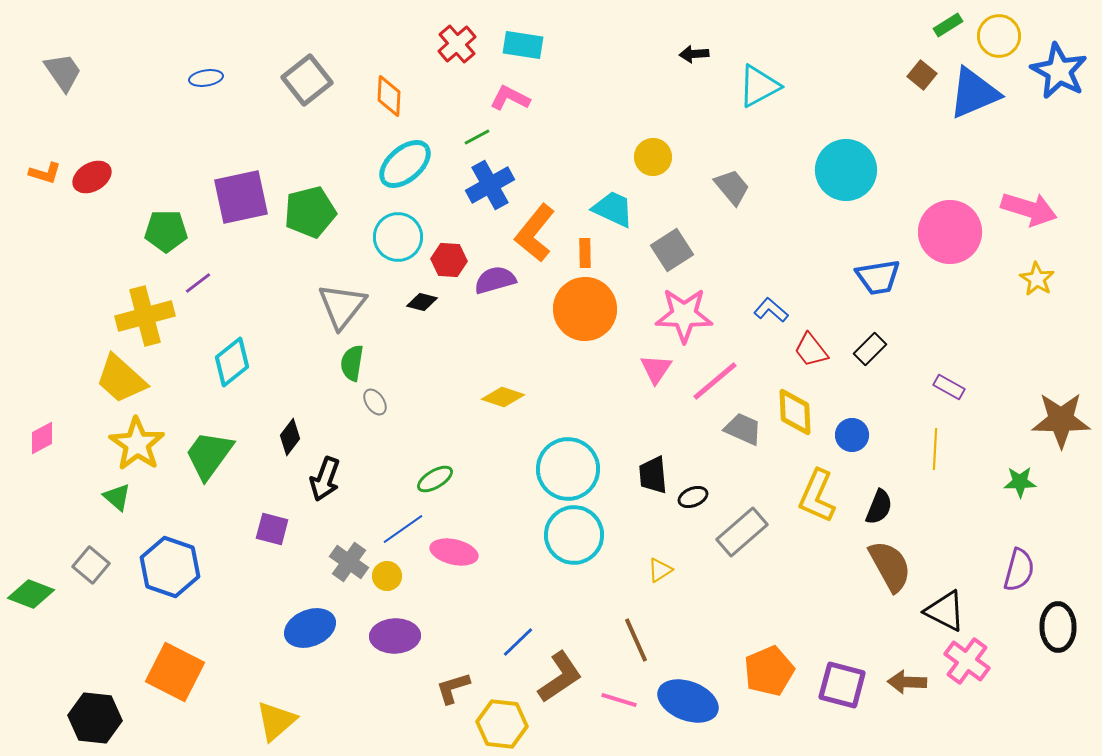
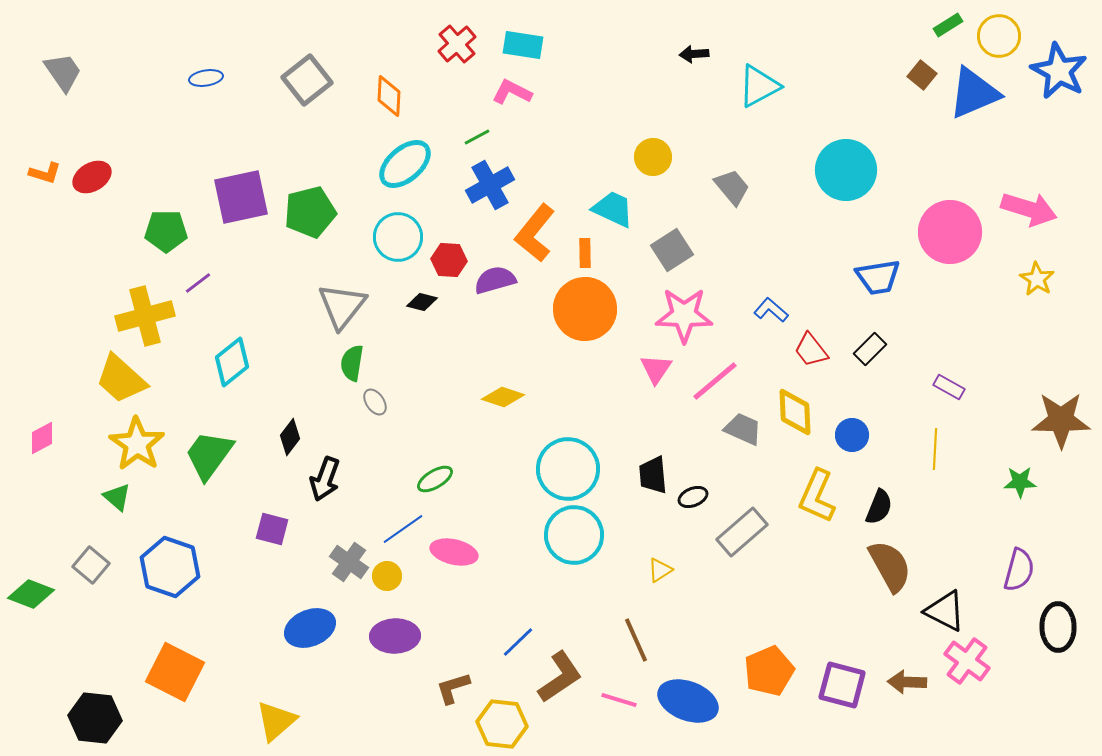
pink L-shape at (510, 98): moved 2 px right, 6 px up
